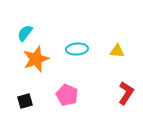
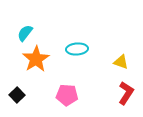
yellow triangle: moved 4 px right, 11 px down; rotated 14 degrees clockwise
orange star: rotated 12 degrees counterclockwise
pink pentagon: rotated 20 degrees counterclockwise
black square: moved 8 px left, 6 px up; rotated 28 degrees counterclockwise
